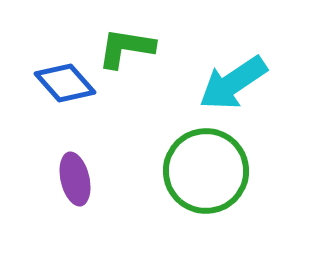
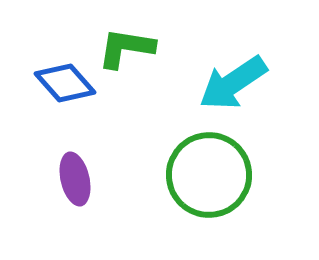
green circle: moved 3 px right, 4 px down
